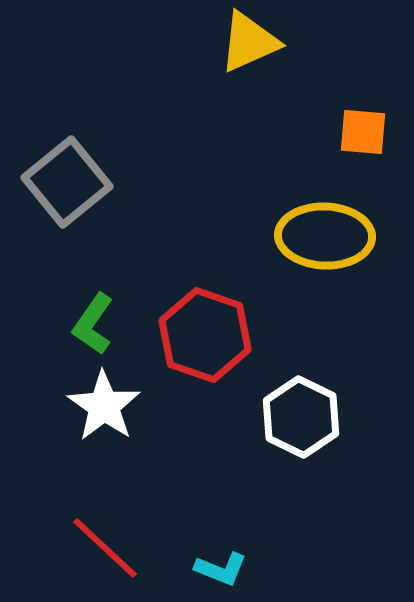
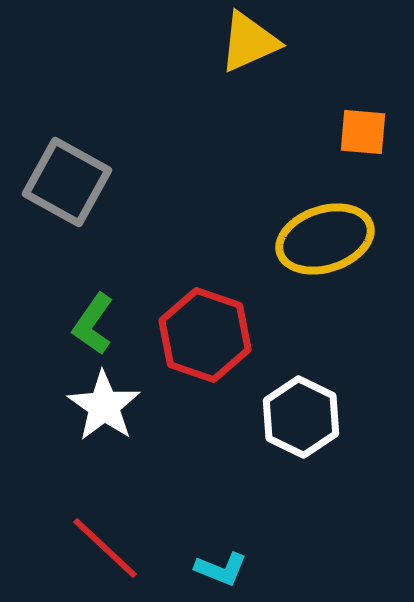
gray square: rotated 22 degrees counterclockwise
yellow ellipse: moved 3 px down; rotated 20 degrees counterclockwise
